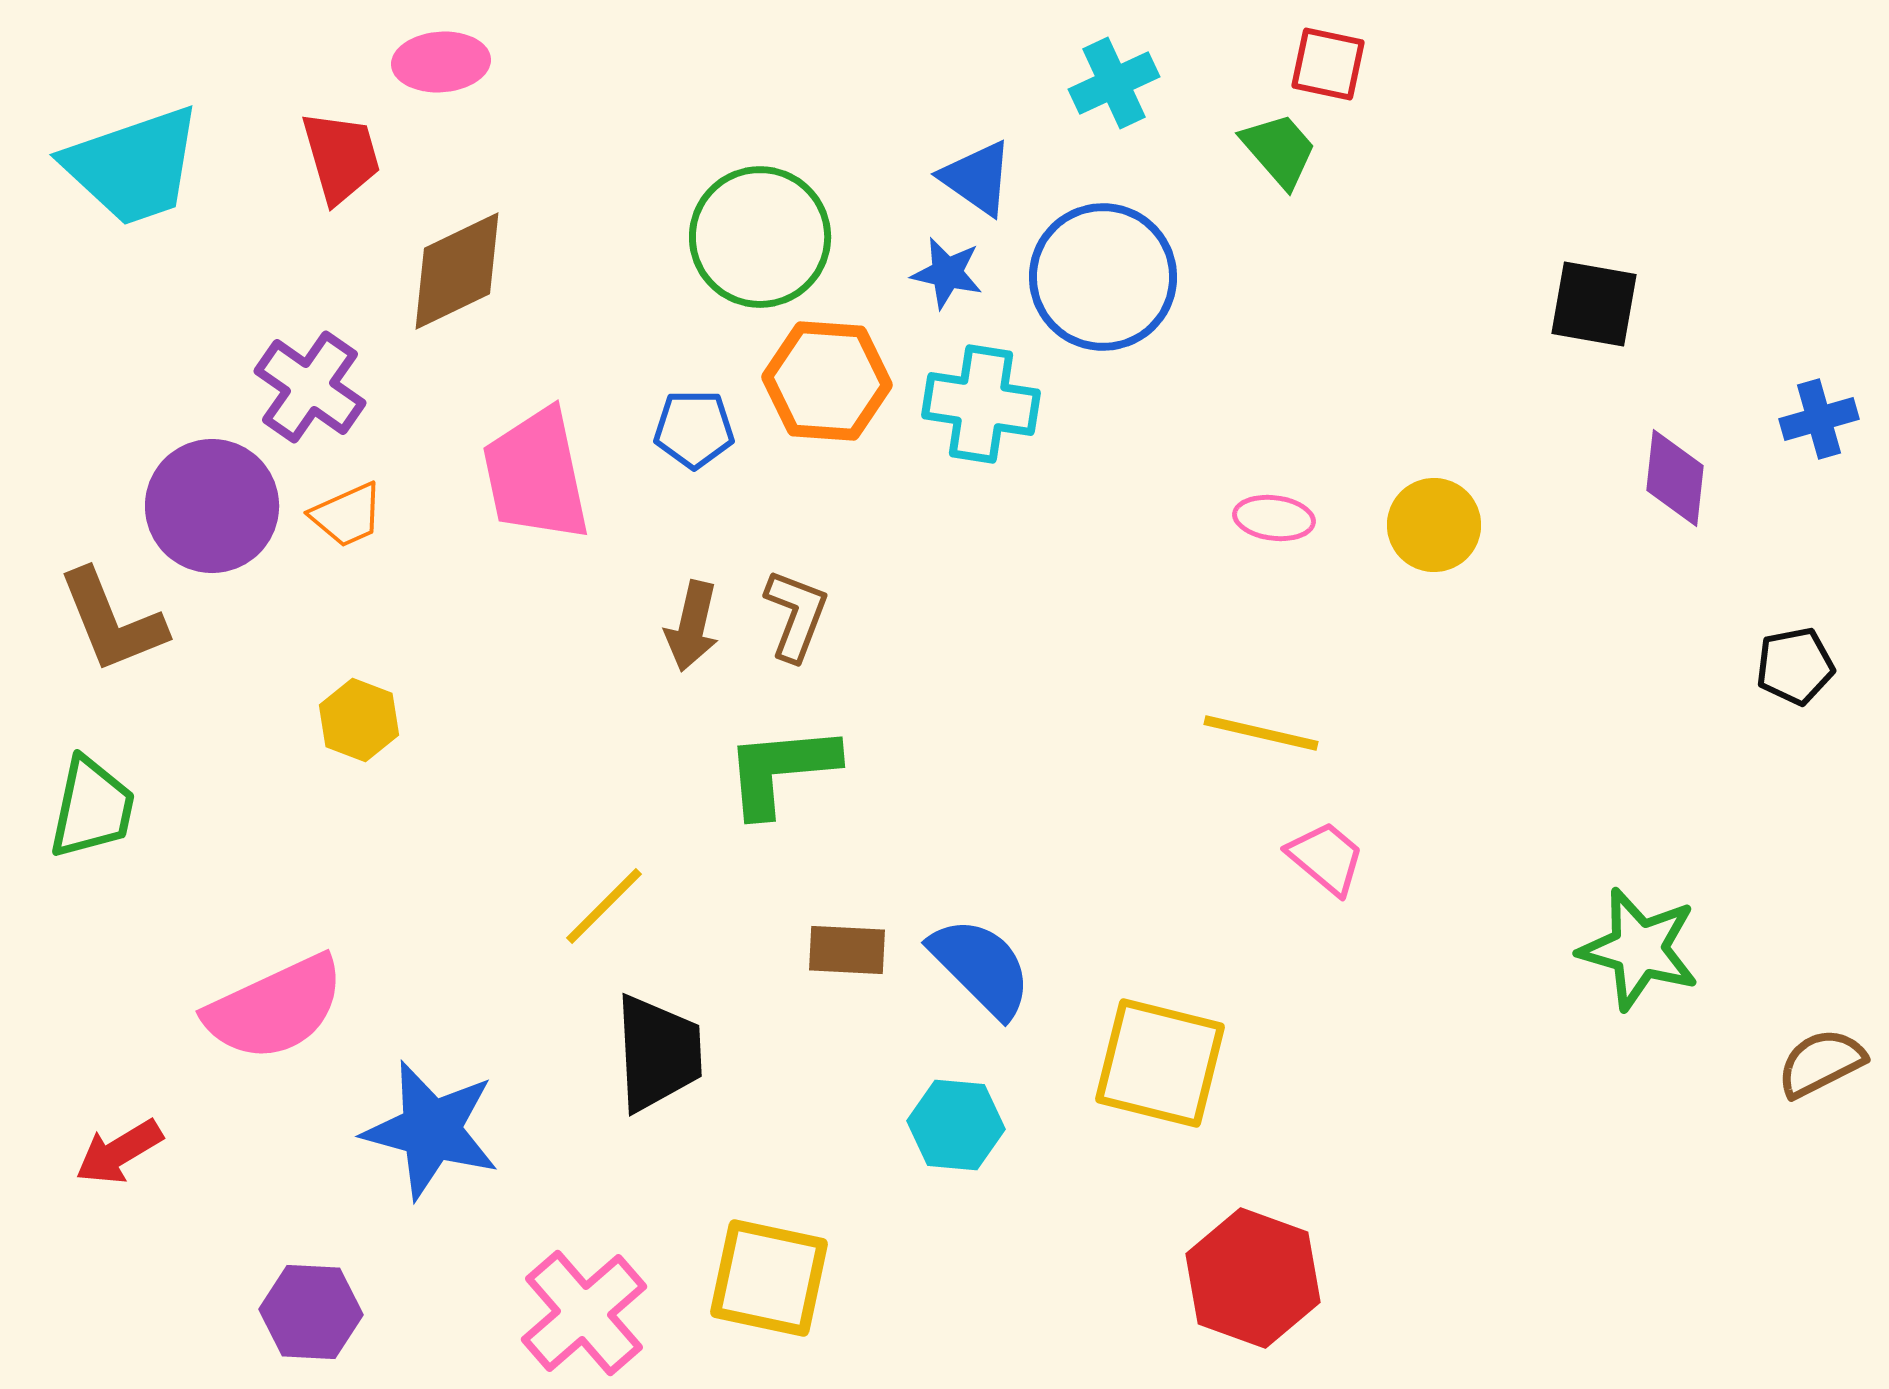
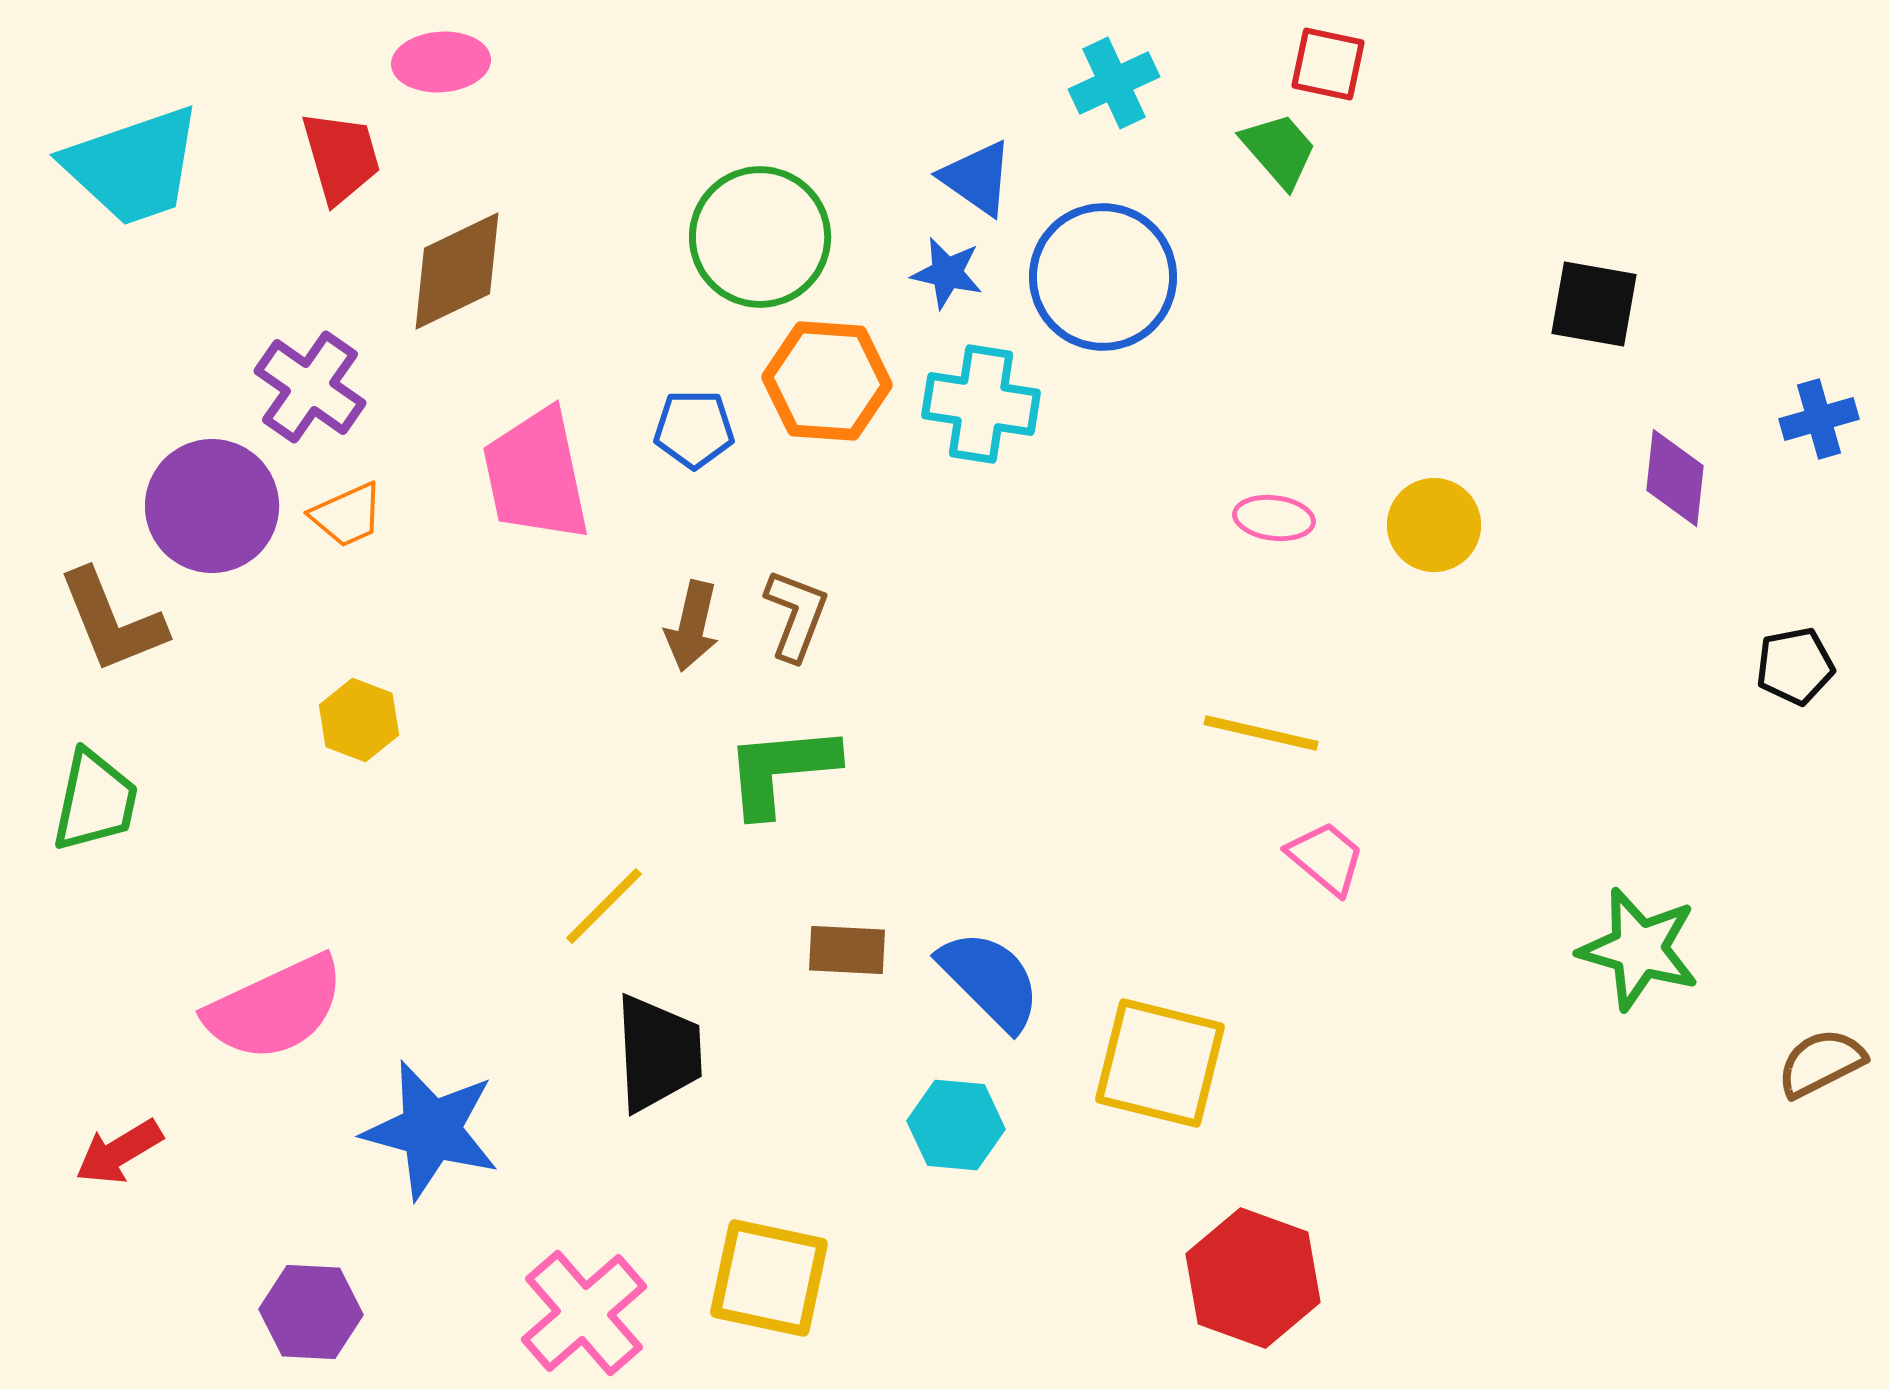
green trapezoid at (92, 808): moved 3 px right, 7 px up
blue semicircle at (981, 967): moved 9 px right, 13 px down
